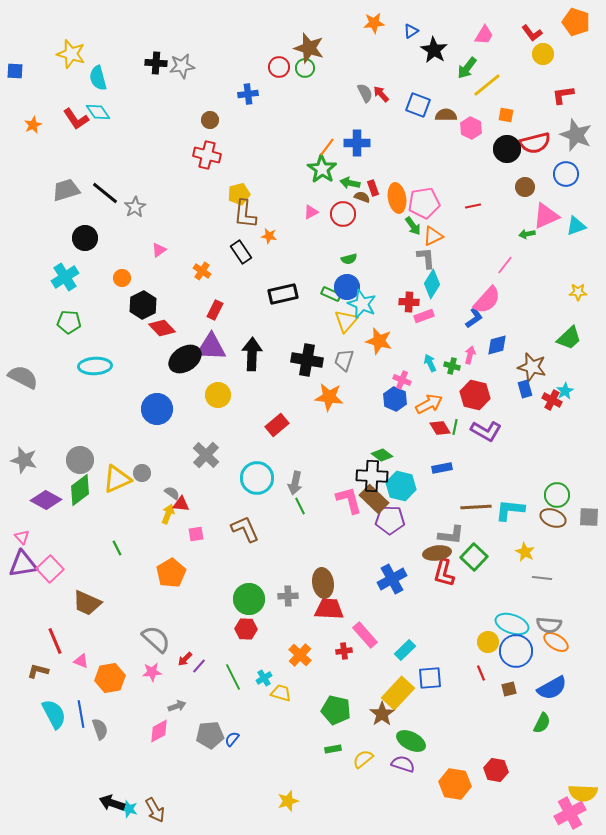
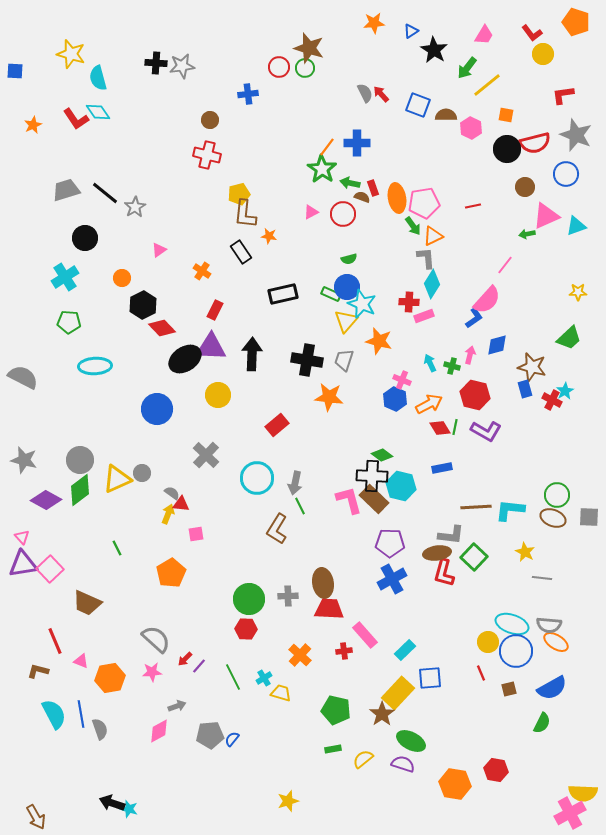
purple pentagon at (390, 520): moved 23 px down
brown L-shape at (245, 529): moved 32 px right; rotated 124 degrees counterclockwise
brown arrow at (155, 810): moved 119 px left, 7 px down
